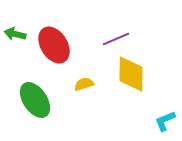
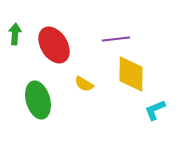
green arrow: rotated 80 degrees clockwise
purple line: rotated 16 degrees clockwise
yellow semicircle: rotated 132 degrees counterclockwise
green ellipse: moved 3 px right; rotated 18 degrees clockwise
cyan L-shape: moved 10 px left, 11 px up
